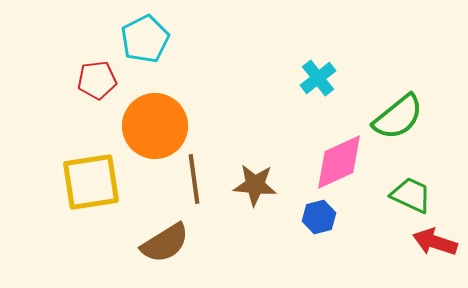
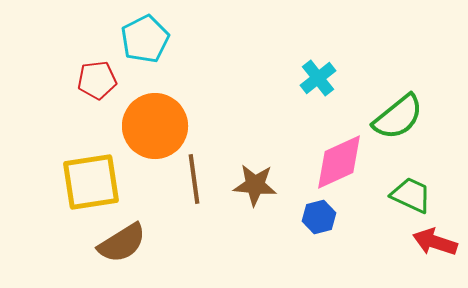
brown semicircle: moved 43 px left
